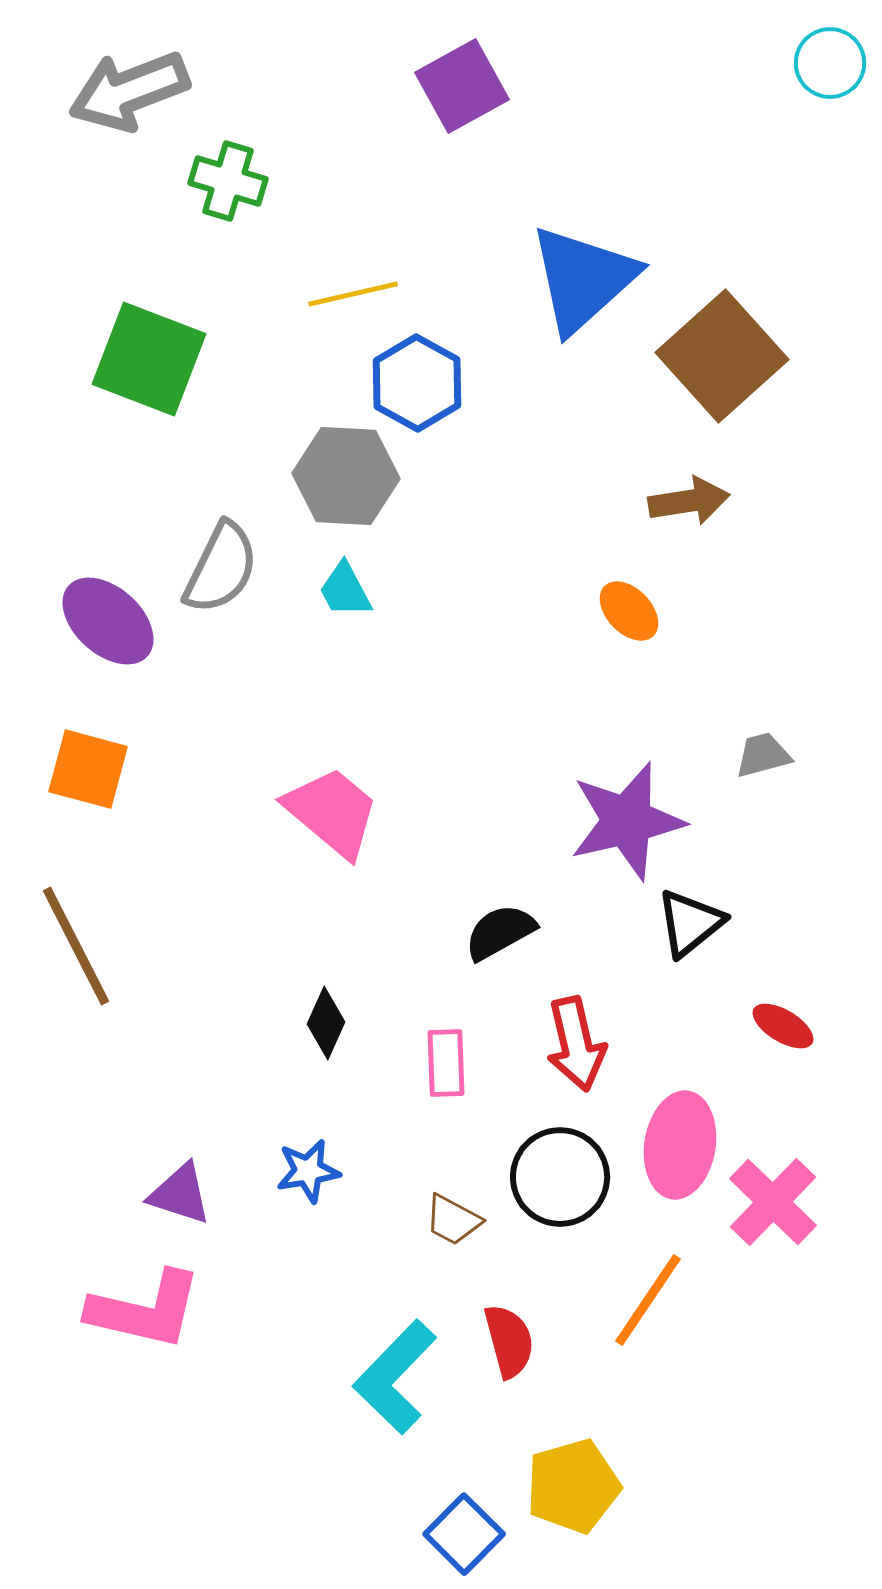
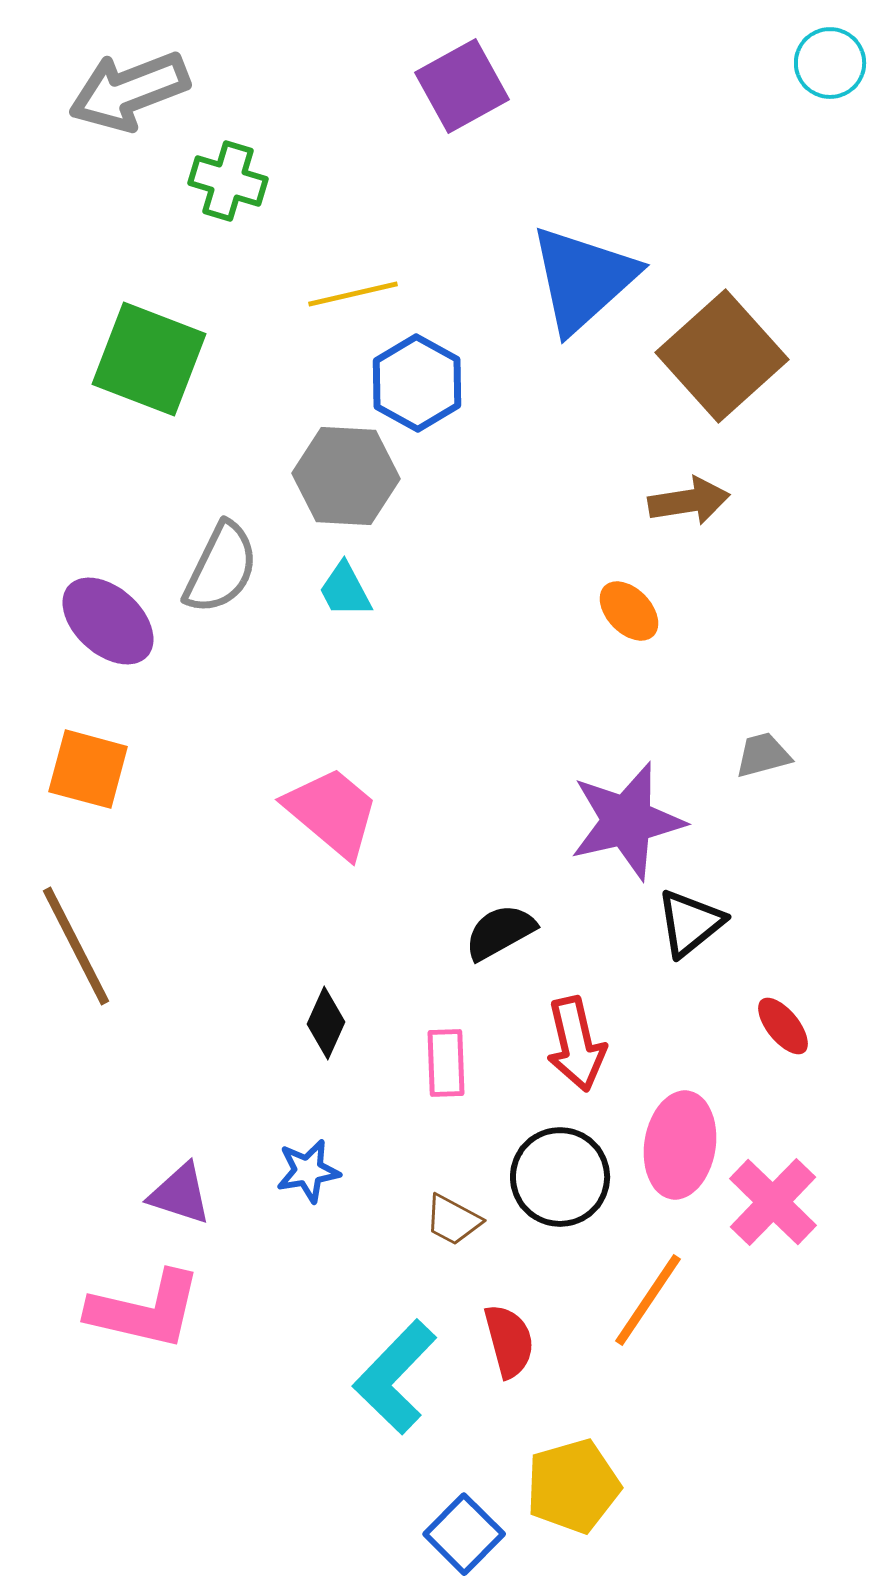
red ellipse: rotated 20 degrees clockwise
